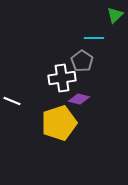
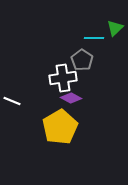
green triangle: moved 13 px down
gray pentagon: moved 1 px up
white cross: moved 1 px right
purple diamond: moved 8 px left, 1 px up; rotated 15 degrees clockwise
yellow pentagon: moved 1 px right, 4 px down; rotated 12 degrees counterclockwise
